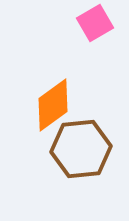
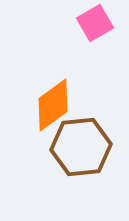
brown hexagon: moved 2 px up
